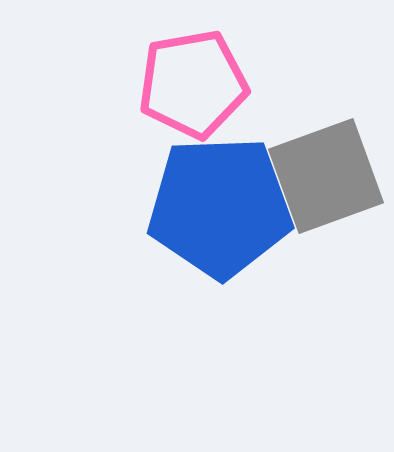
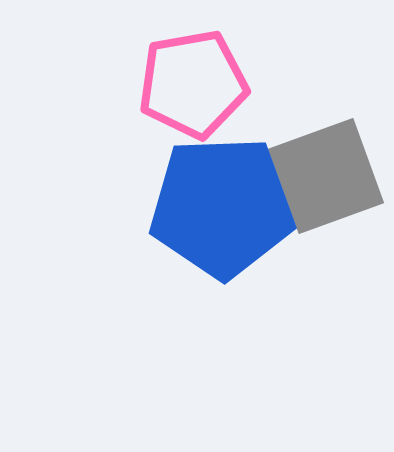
blue pentagon: moved 2 px right
